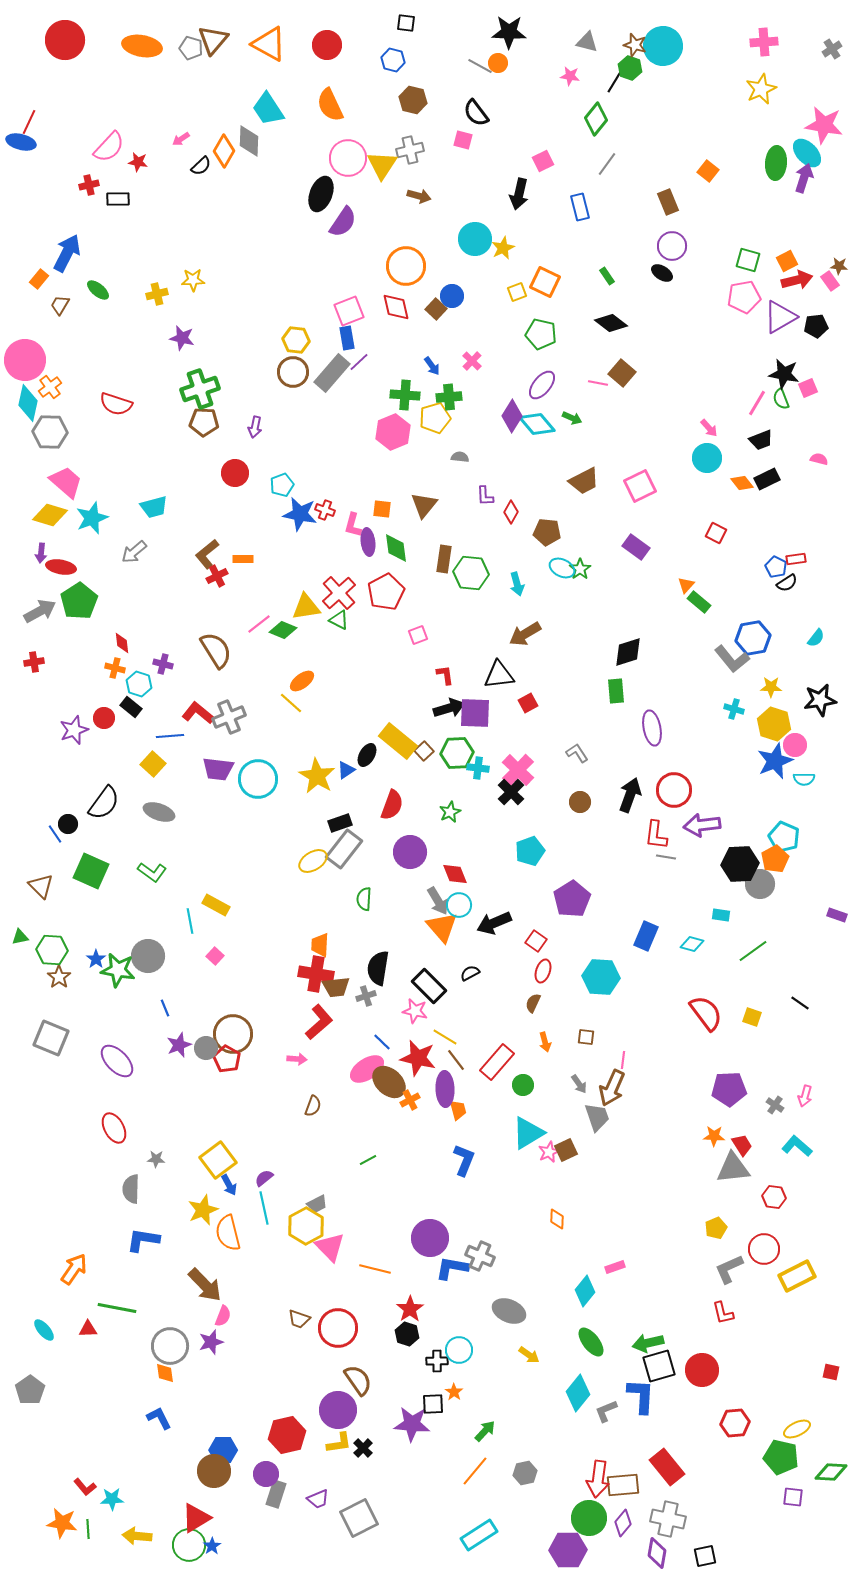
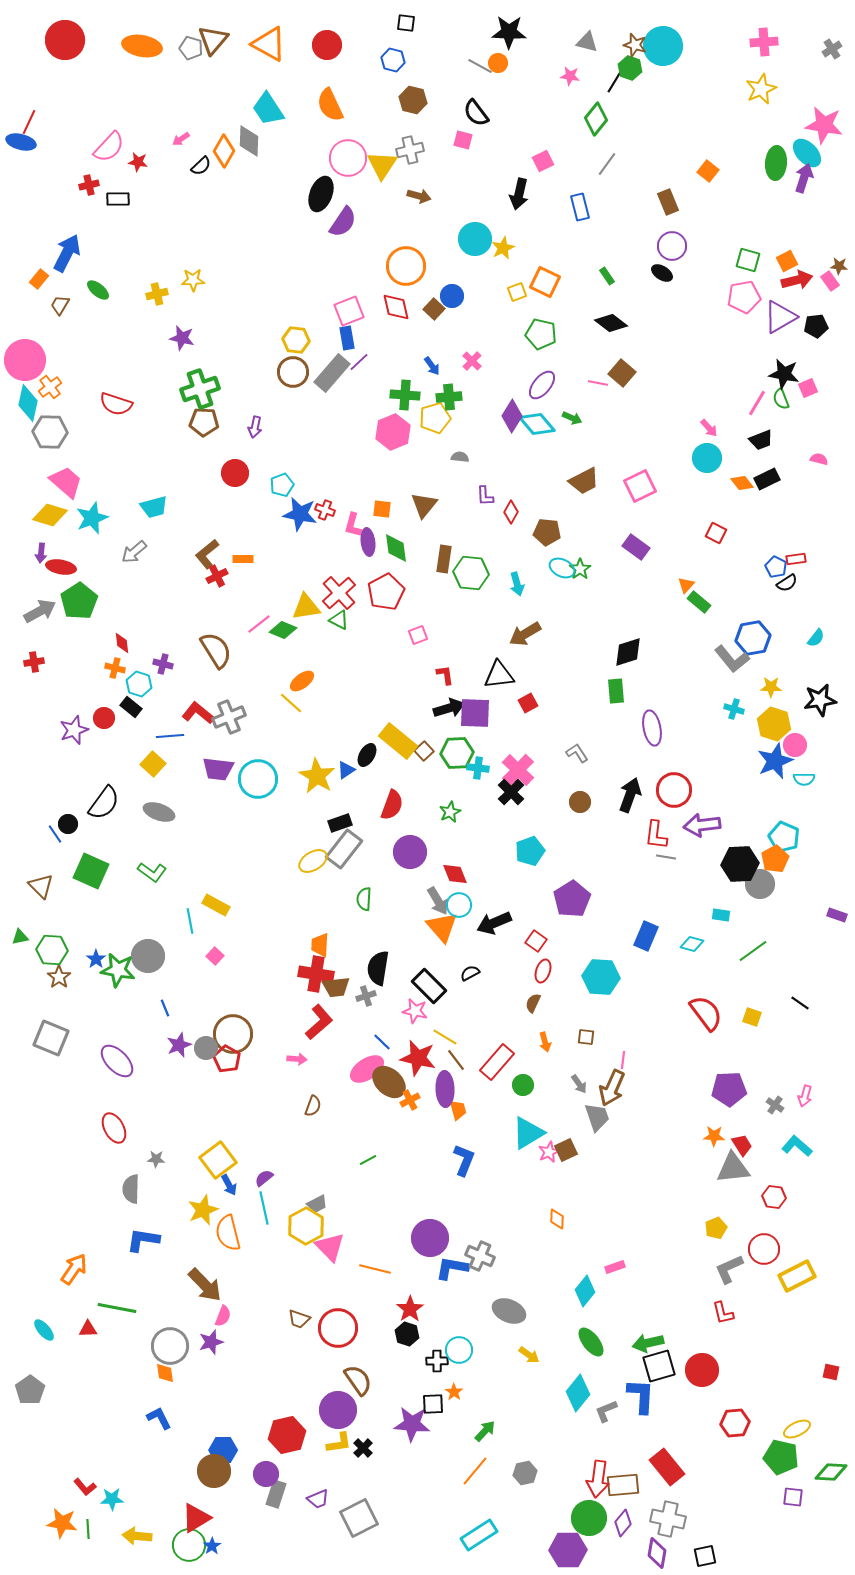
brown square at (436, 309): moved 2 px left
